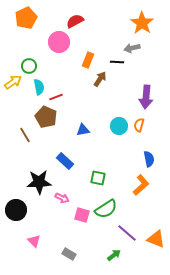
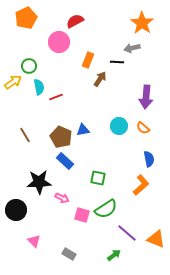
brown pentagon: moved 15 px right, 20 px down
orange semicircle: moved 4 px right, 3 px down; rotated 64 degrees counterclockwise
